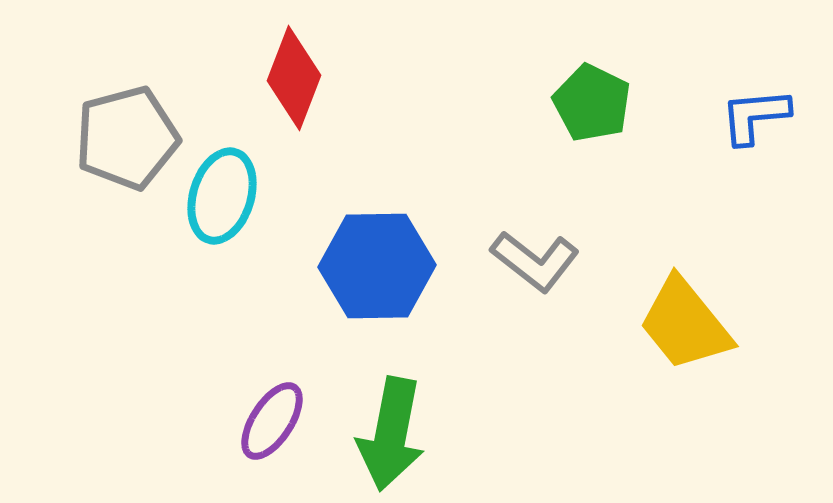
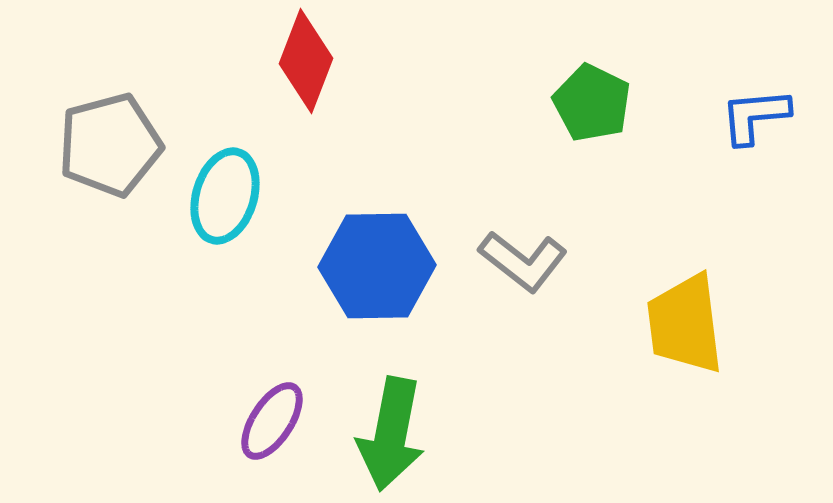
red diamond: moved 12 px right, 17 px up
gray pentagon: moved 17 px left, 7 px down
cyan ellipse: moved 3 px right
gray L-shape: moved 12 px left
yellow trapezoid: rotated 32 degrees clockwise
